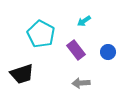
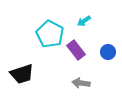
cyan pentagon: moved 9 px right
gray arrow: rotated 12 degrees clockwise
